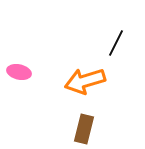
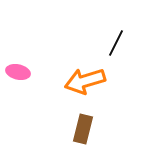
pink ellipse: moved 1 px left
brown rectangle: moved 1 px left
